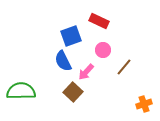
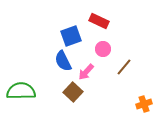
pink circle: moved 1 px up
